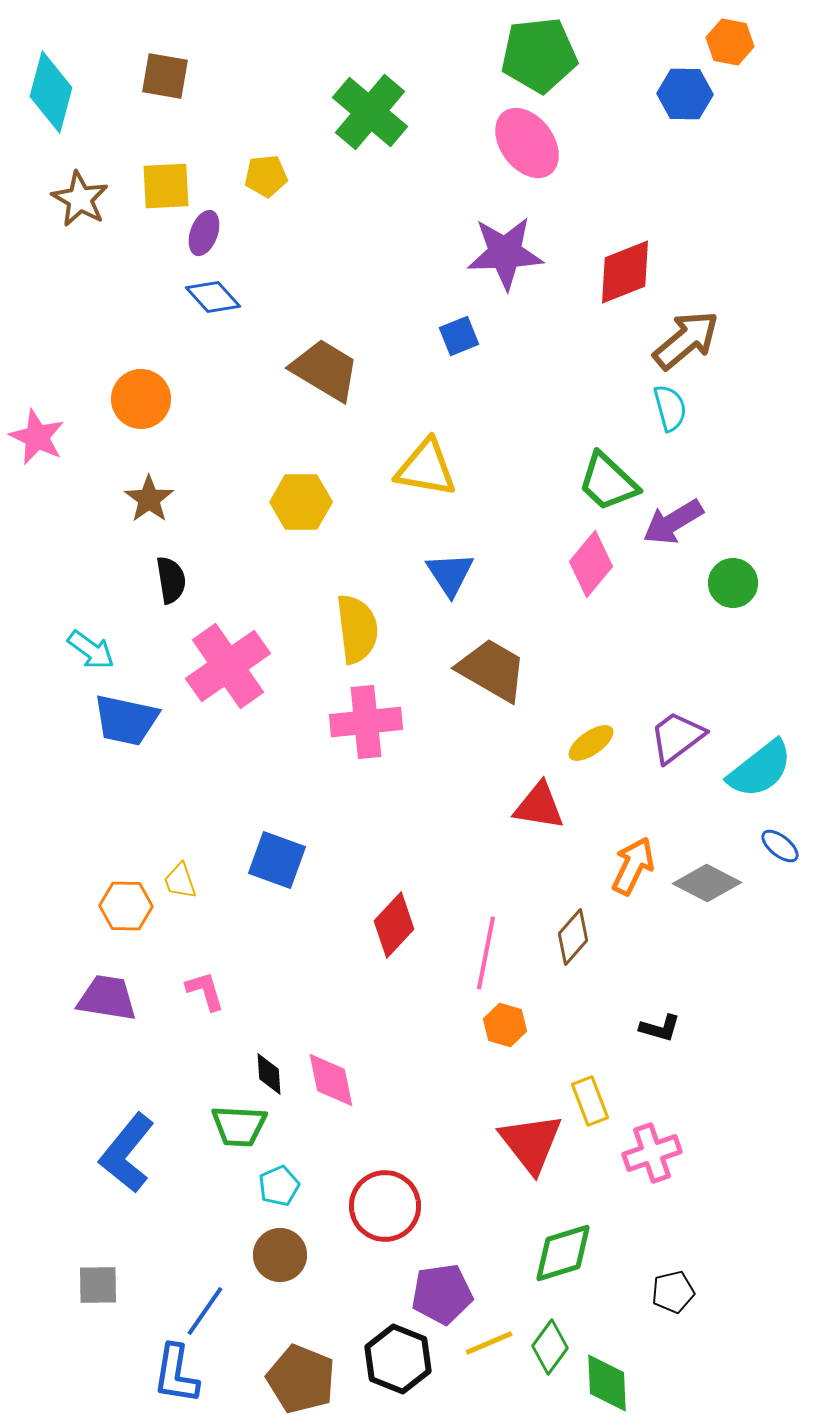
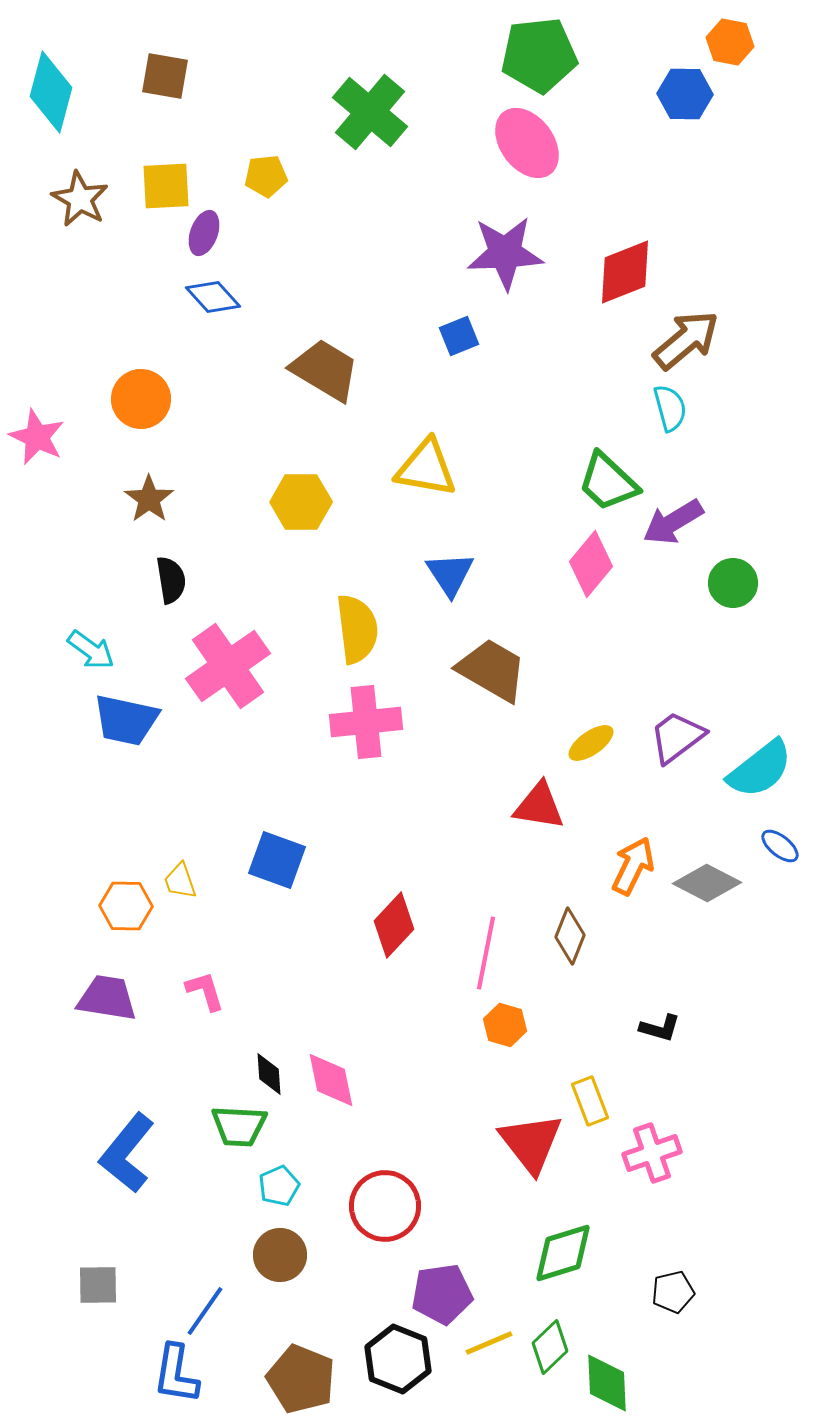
brown diamond at (573, 937): moved 3 px left, 1 px up; rotated 20 degrees counterclockwise
green diamond at (550, 1347): rotated 10 degrees clockwise
